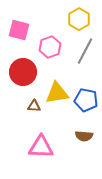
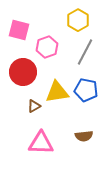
yellow hexagon: moved 1 px left, 1 px down
pink hexagon: moved 3 px left
gray line: moved 1 px down
yellow triangle: moved 1 px up
blue pentagon: moved 10 px up
brown triangle: rotated 32 degrees counterclockwise
brown semicircle: rotated 12 degrees counterclockwise
pink triangle: moved 4 px up
